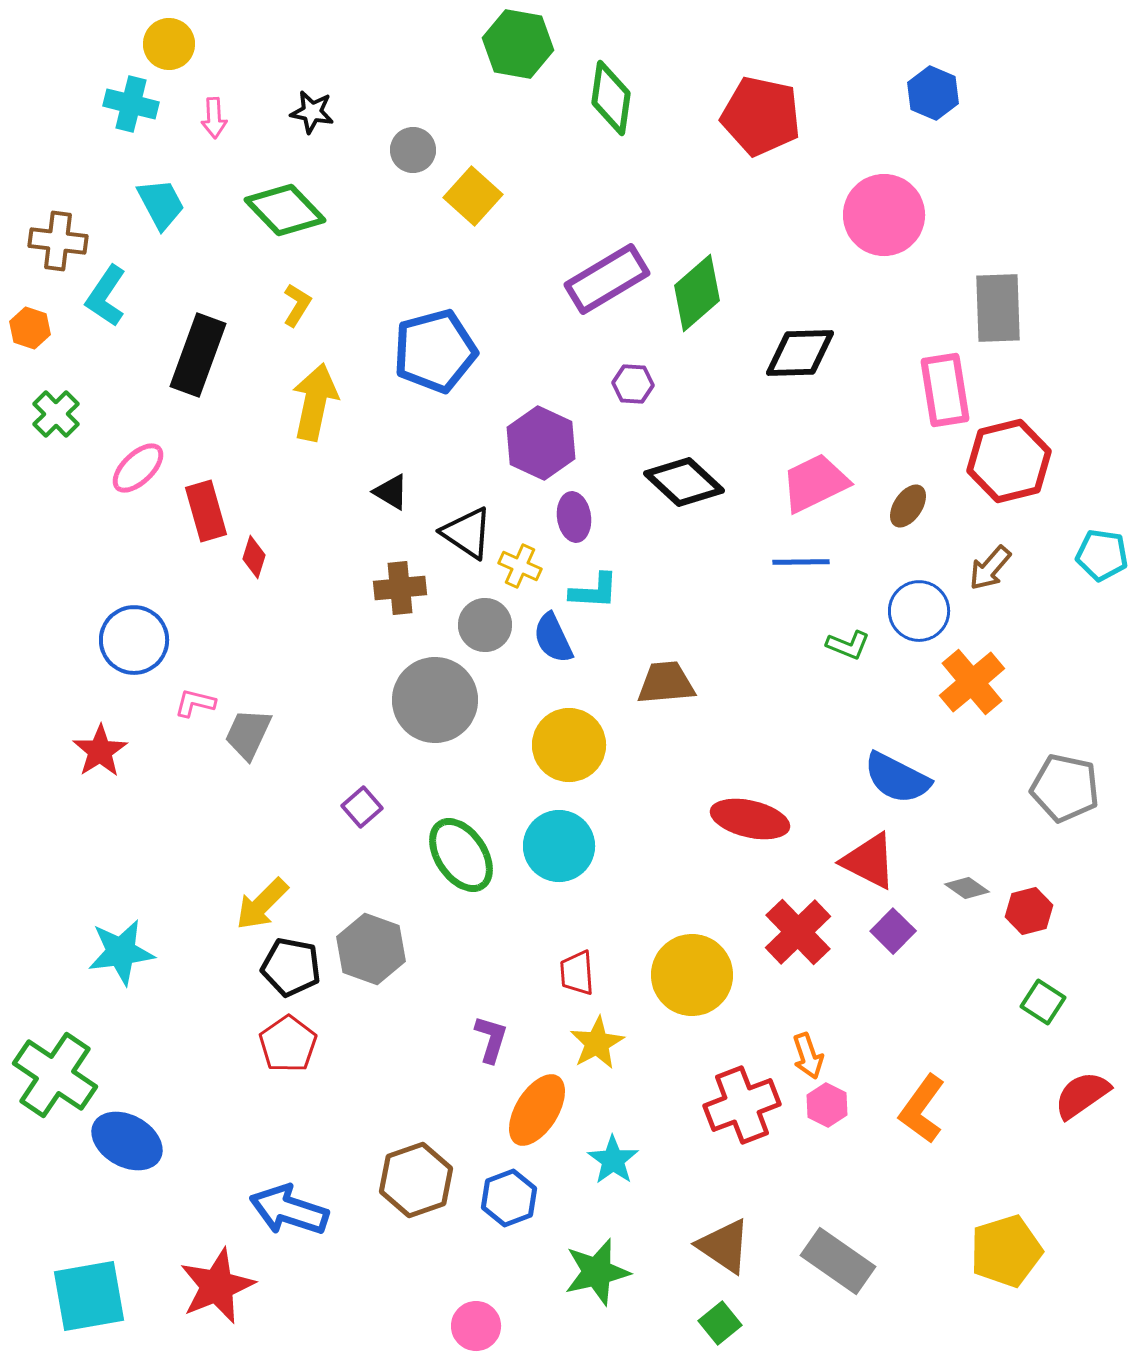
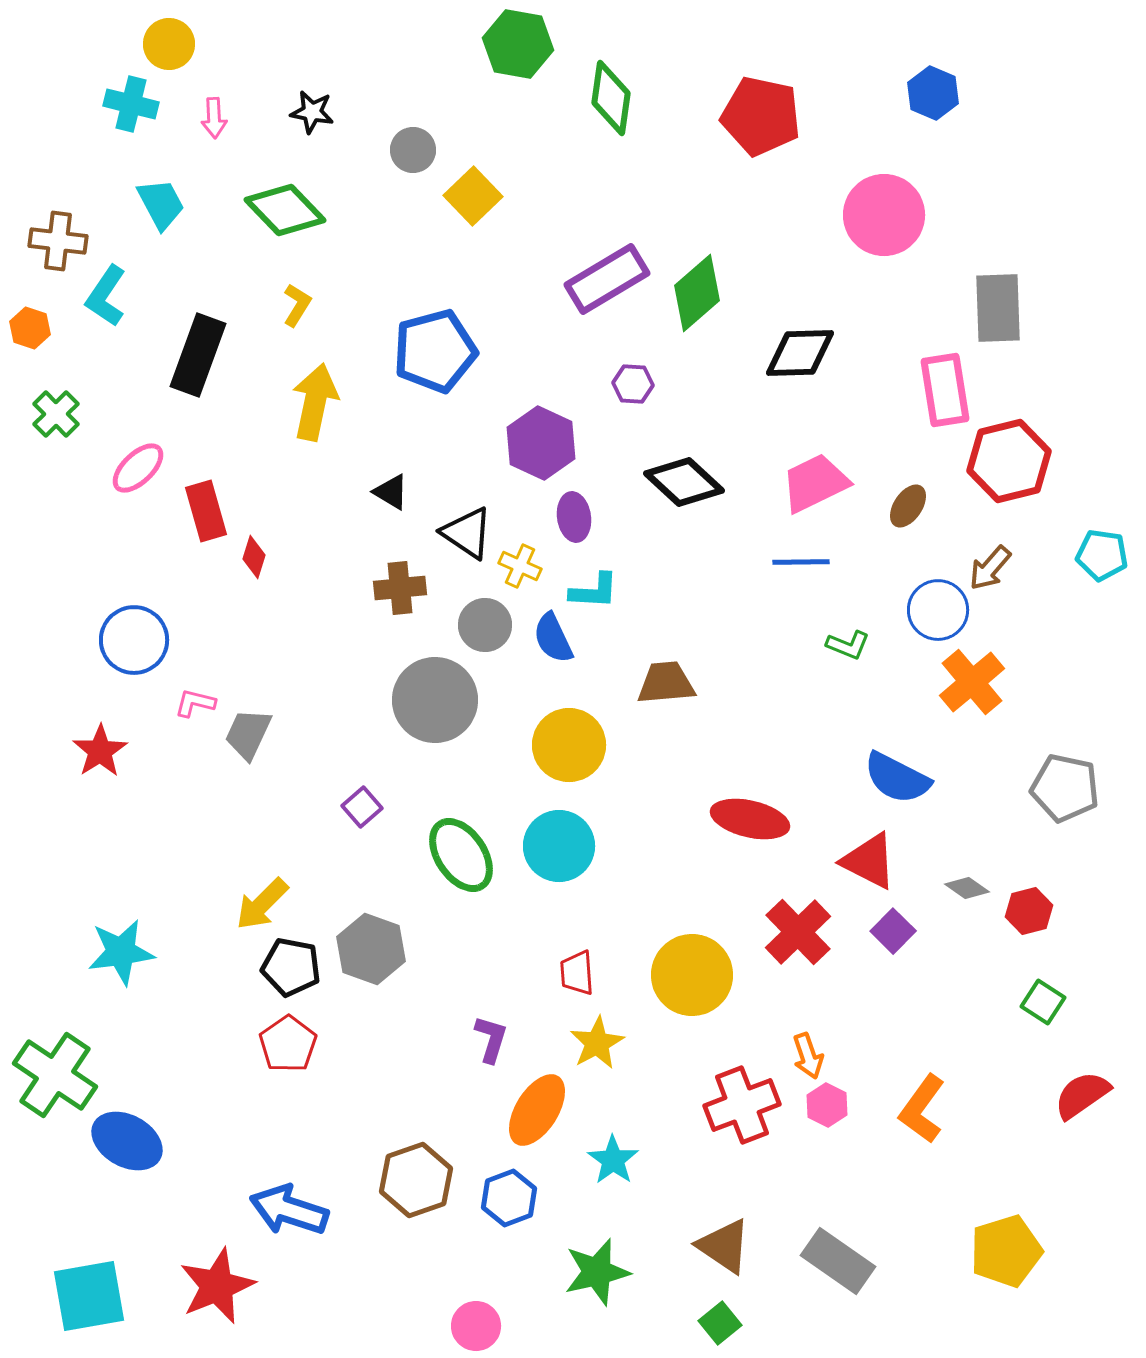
yellow square at (473, 196): rotated 4 degrees clockwise
blue circle at (919, 611): moved 19 px right, 1 px up
